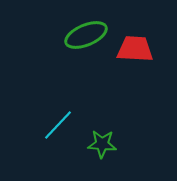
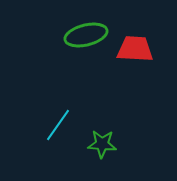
green ellipse: rotated 9 degrees clockwise
cyan line: rotated 8 degrees counterclockwise
